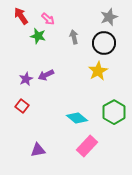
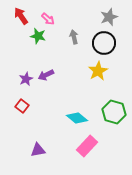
green hexagon: rotated 15 degrees counterclockwise
